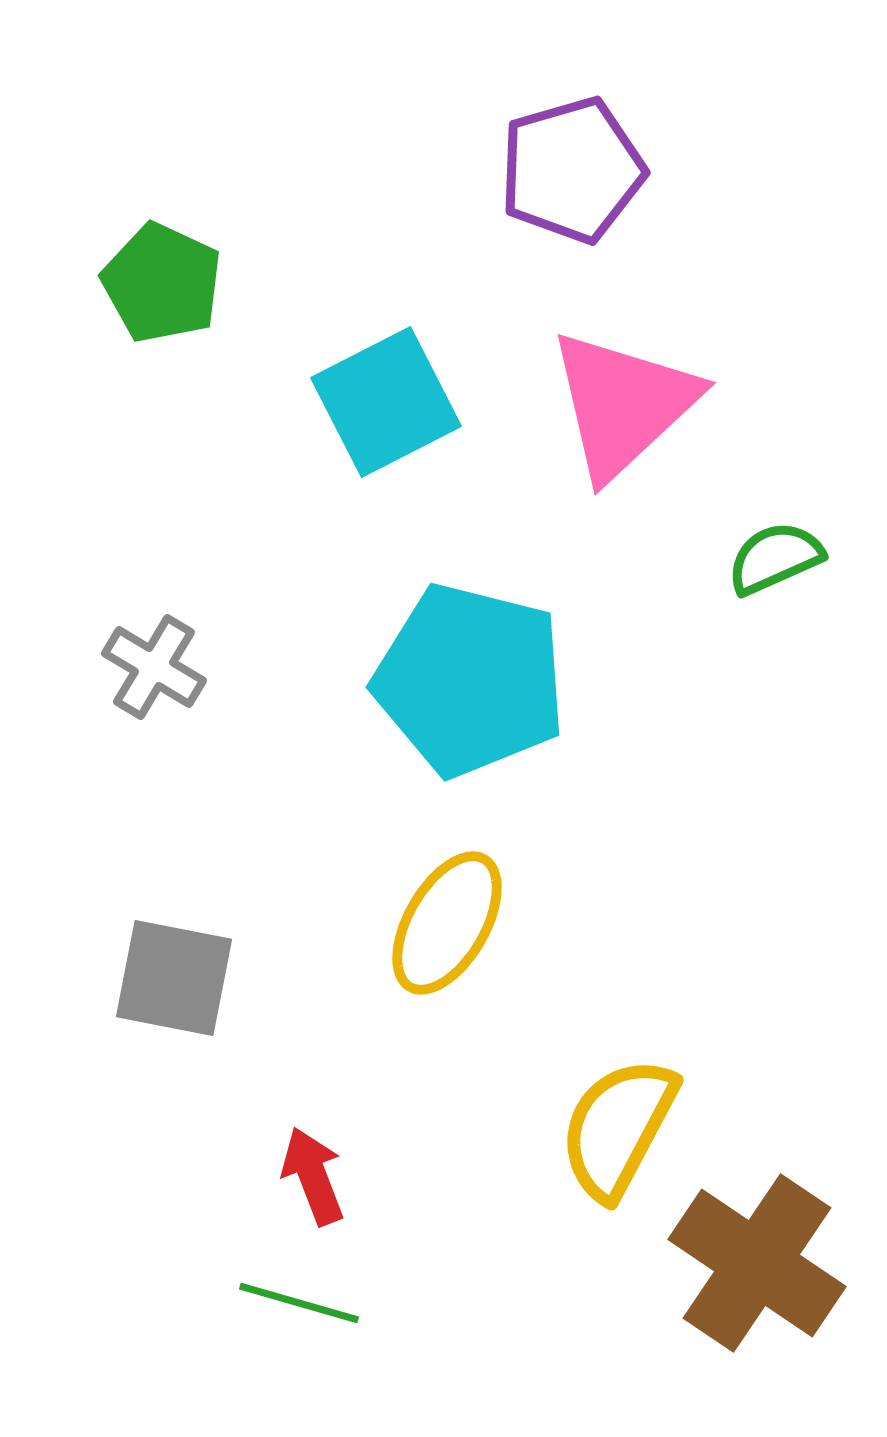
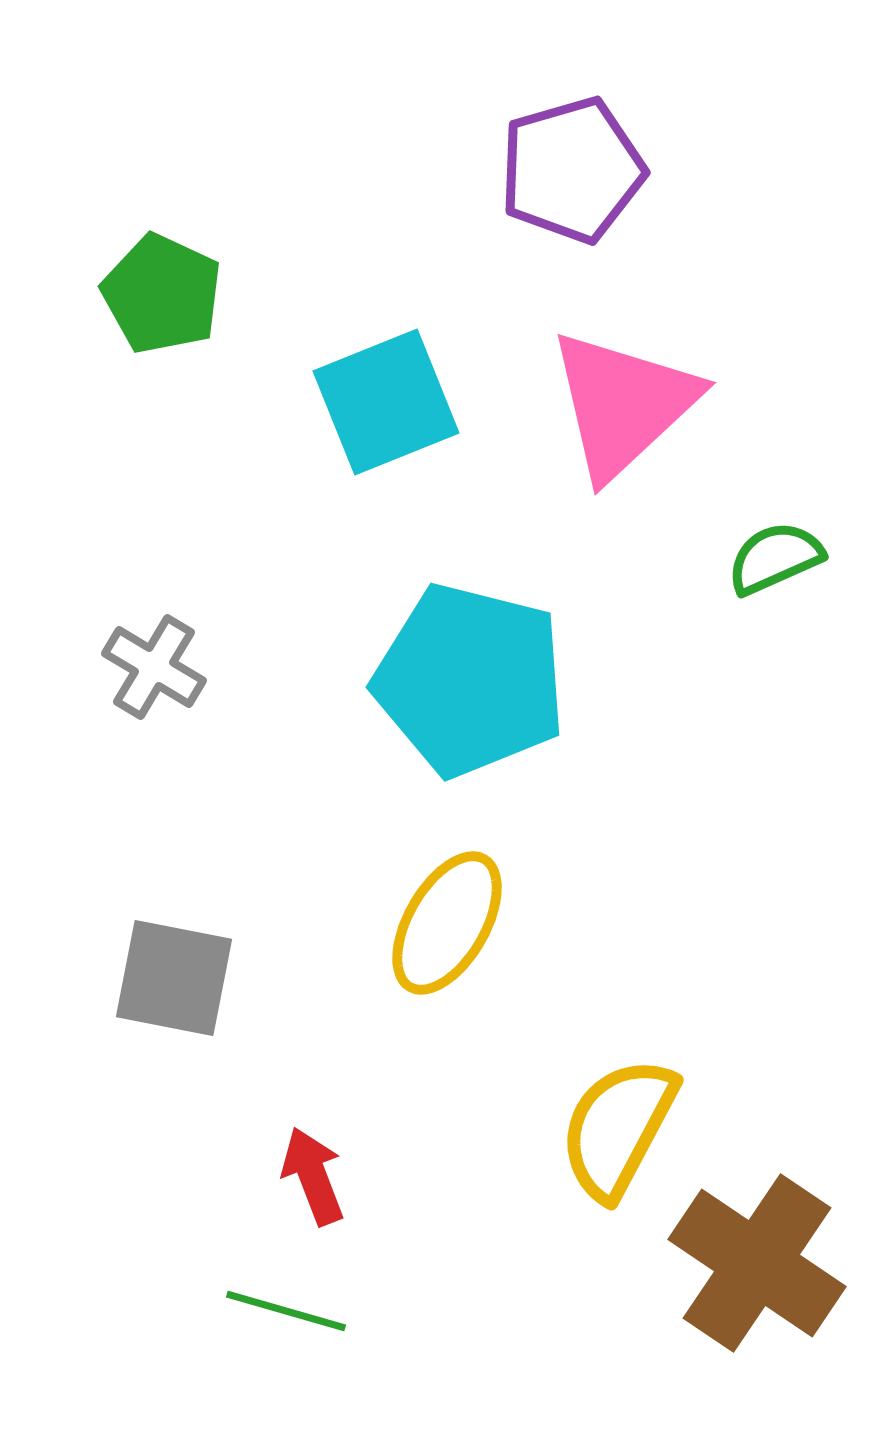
green pentagon: moved 11 px down
cyan square: rotated 5 degrees clockwise
green line: moved 13 px left, 8 px down
